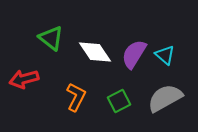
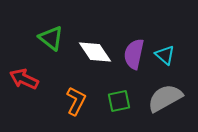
purple semicircle: rotated 20 degrees counterclockwise
red arrow: rotated 40 degrees clockwise
orange L-shape: moved 4 px down
green square: rotated 15 degrees clockwise
